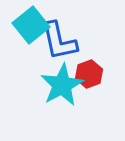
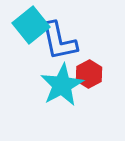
red hexagon: rotated 8 degrees counterclockwise
